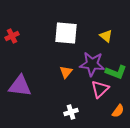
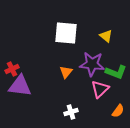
red cross: moved 33 px down
